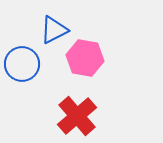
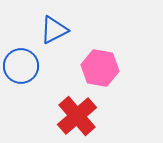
pink hexagon: moved 15 px right, 10 px down
blue circle: moved 1 px left, 2 px down
